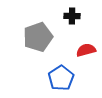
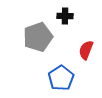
black cross: moved 7 px left
red semicircle: rotated 54 degrees counterclockwise
